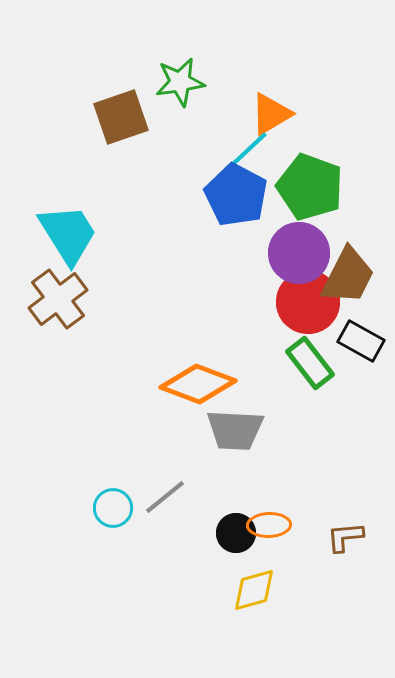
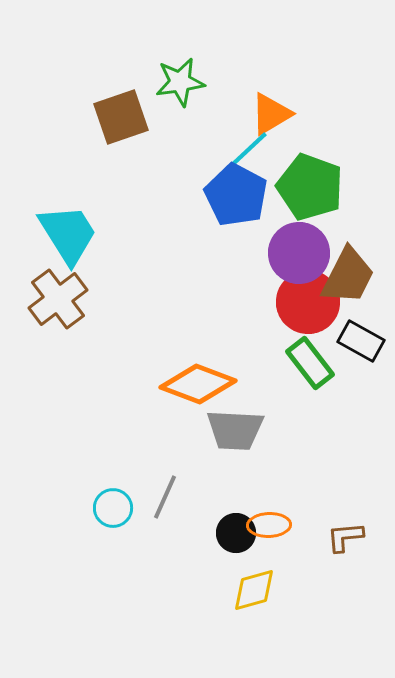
gray line: rotated 27 degrees counterclockwise
